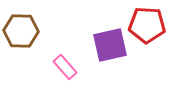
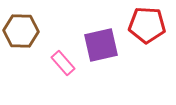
purple square: moved 9 px left
pink rectangle: moved 2 px left, 4 px up
